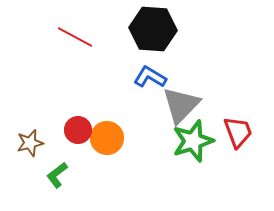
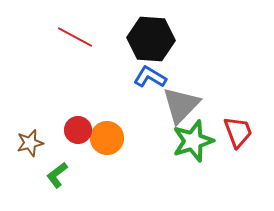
black hexagon: moved 2 px left, 10 px down
